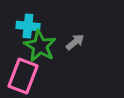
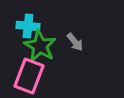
gray arrow: rotated 90 degrees clockwise
pink rectangle: moved 6 px right
